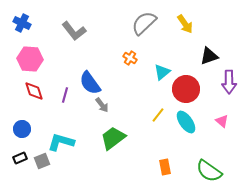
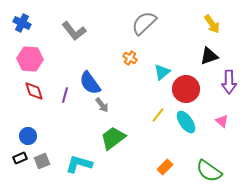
yellow arrow: moved 27 px right
blue circle: moved 6 px right, 7 px down
cyan L-shape: moved 18 px right, 22 px down
orange rectangle: rotated 56 degrees clockwise
